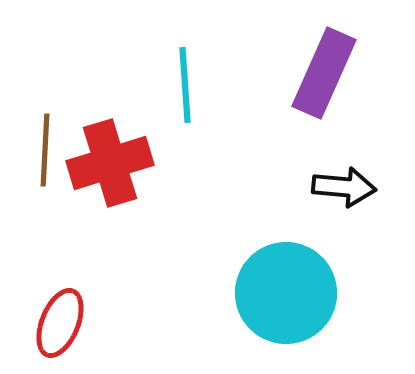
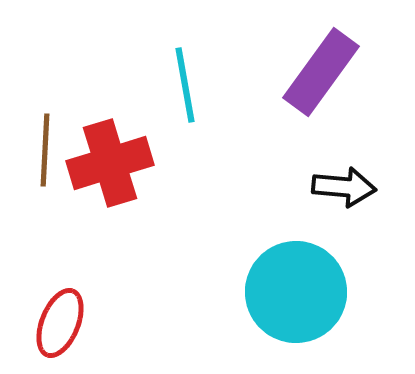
purple rectangle: moved 3 px left, 1 px up; rotated 12 degrees clockwise
cyan line: rotated 6 degrees counterclockwise
cyan circle: moved 10 px right, 1 px up
